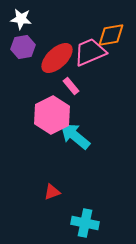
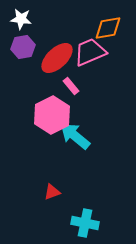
orange diamond: moved 3 px left, 7 px up
